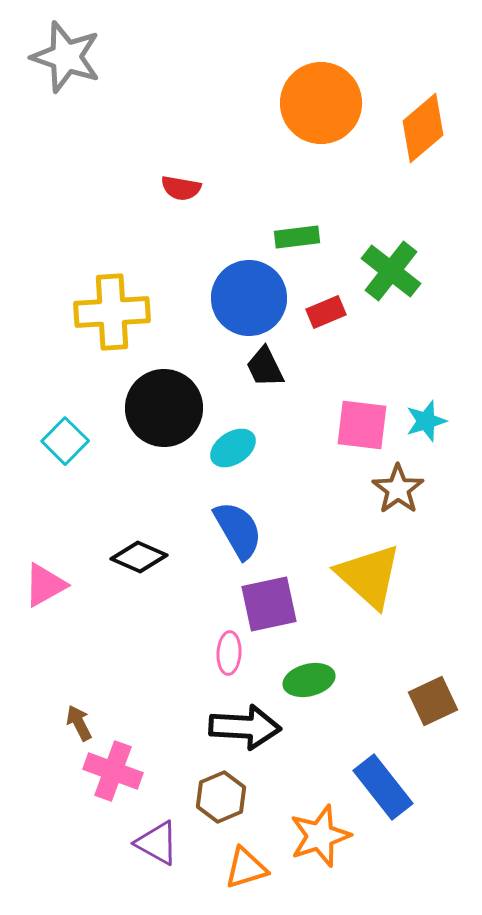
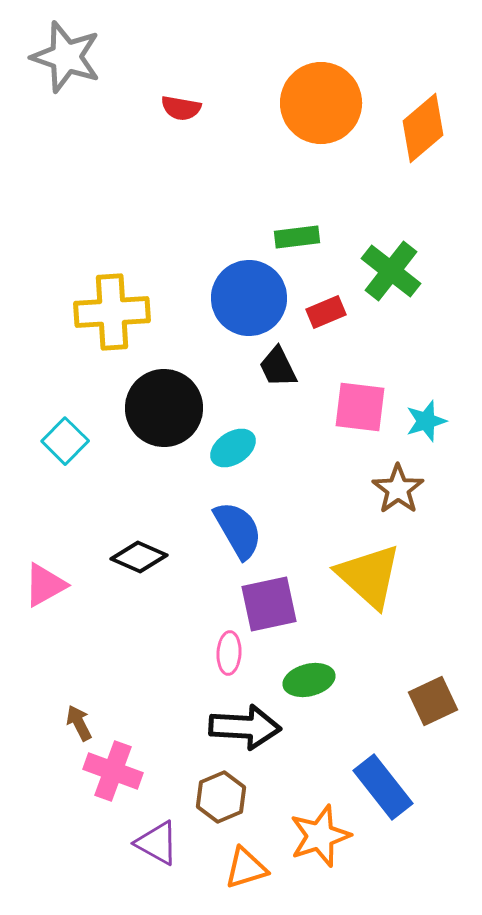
red semicircle: moved 80 px up
black trapezoid: moved 13 px right
pink square: moved 2 px left, 18 px up
